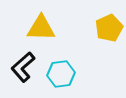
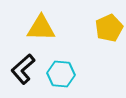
black L-shape: moved 2 px down
cyan hexagon: rotated 12 degrees clockwise
